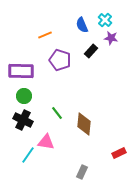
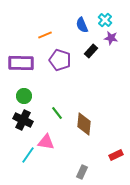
purple rectangle: moved 8 px up
red rectangle: moved 3 px left, 2 px down
